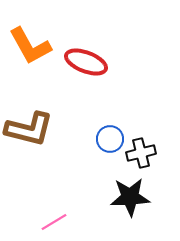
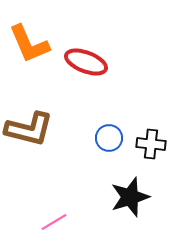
orange L-shape: moved 1 px left, 2 px up; rotated 6 degrees clockwise
blue circle: moved 1 px left, 1 px up
black cross: moved 10 px right, 9 px up; rotated 20 degrees clockwise
black star: rotated 15 degrees counterclockwise
